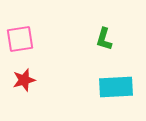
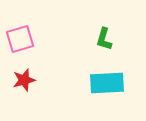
pink square: rotated 8 degrees counterclockwise
cyan rectangle: moved 9 px left, 4 px up
